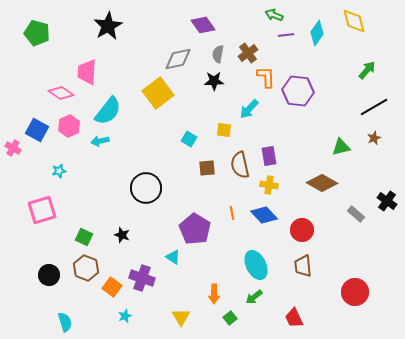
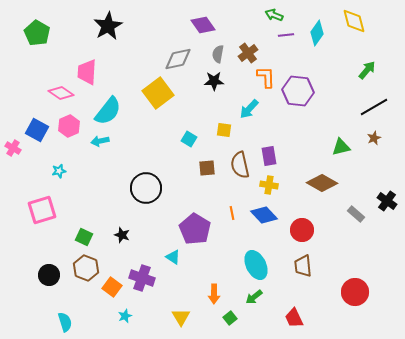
green pentagon at (37, 33): rotated 15 degrees clockwise
